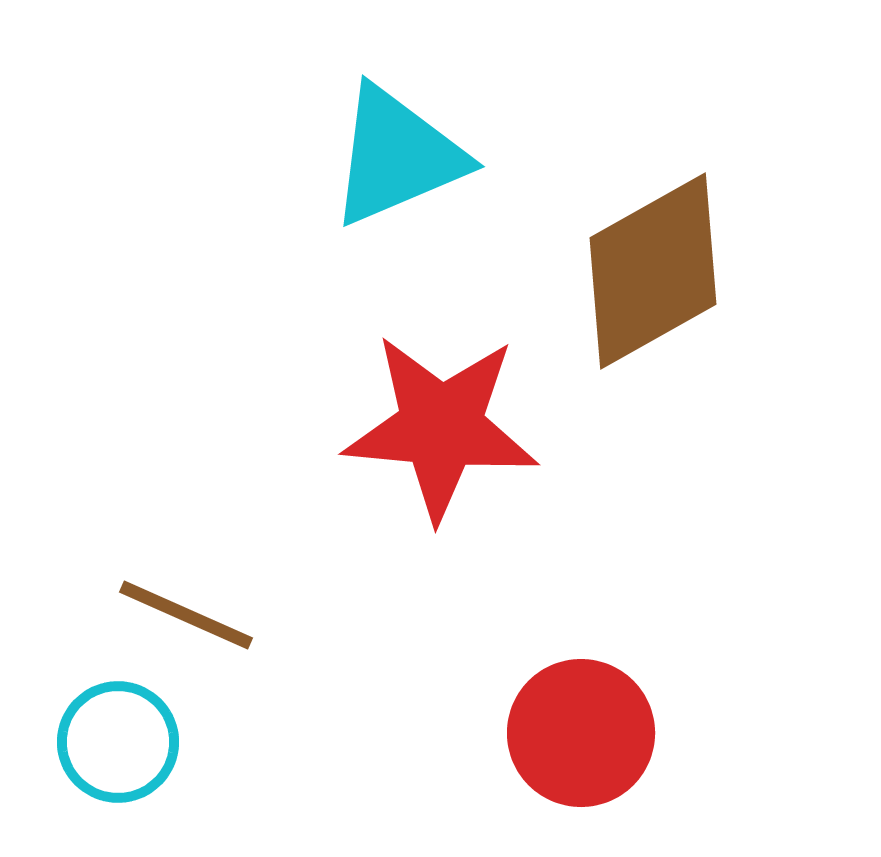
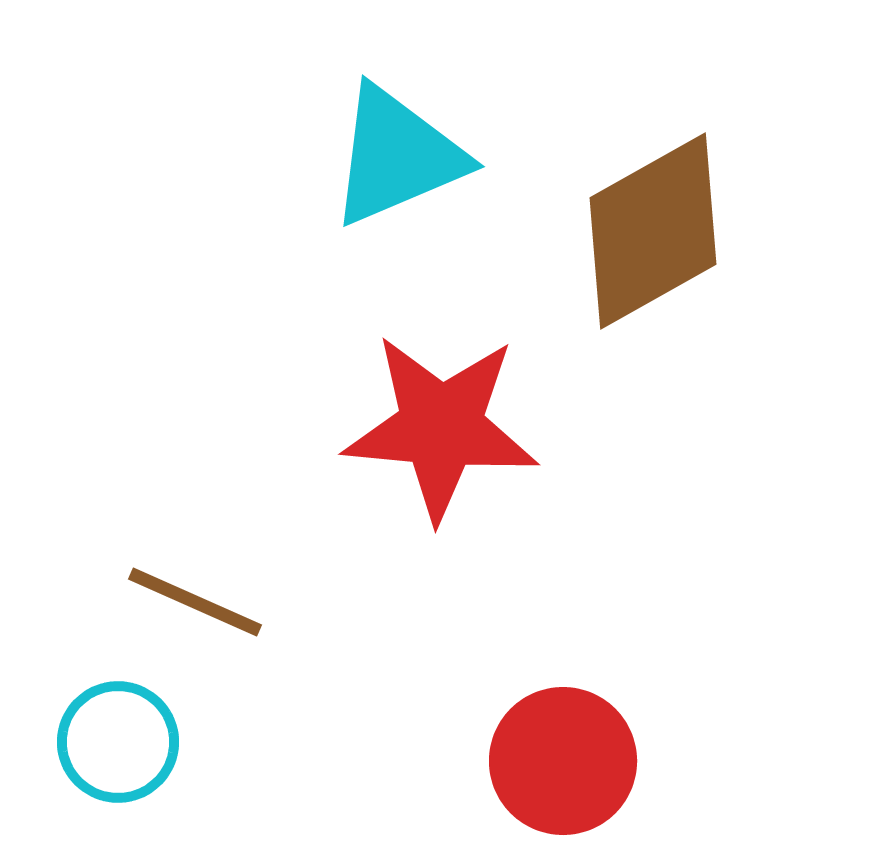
brown diamond: moved 40 px up
brown line: moved 9 px right, 13 px up
red circle: moved 18 px left, 28 px down
